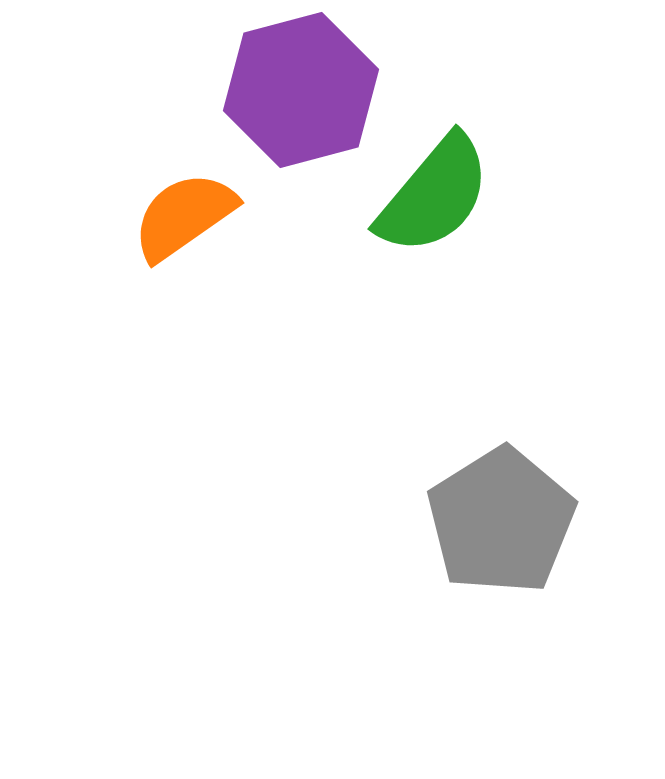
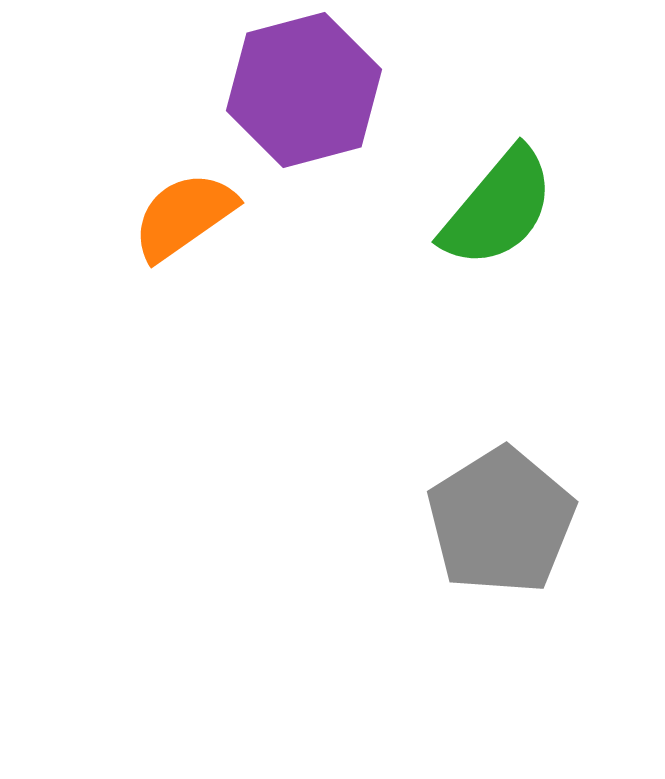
purple hexagon: moved 3 px right
green semicircle: moved 64 px right, 13 px down
